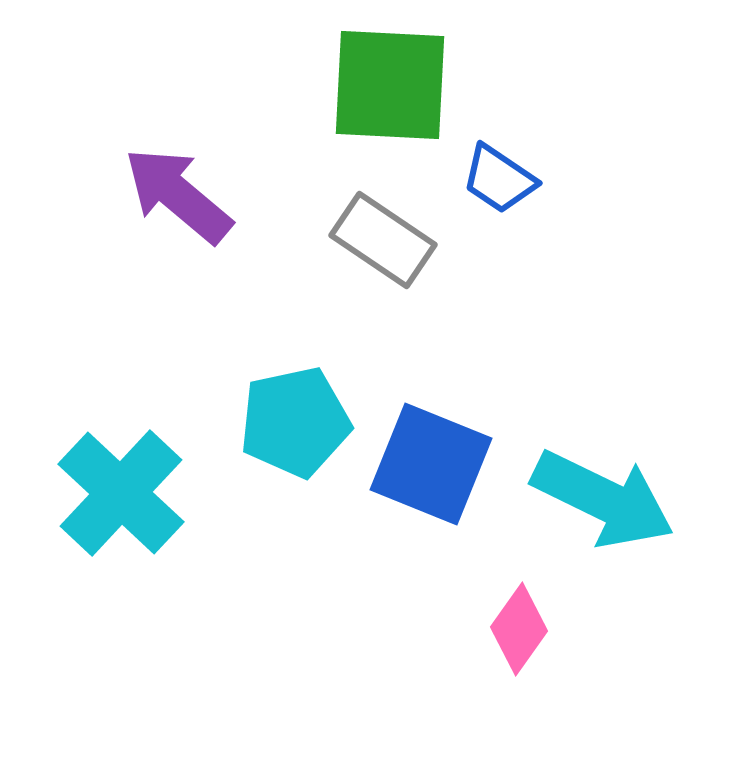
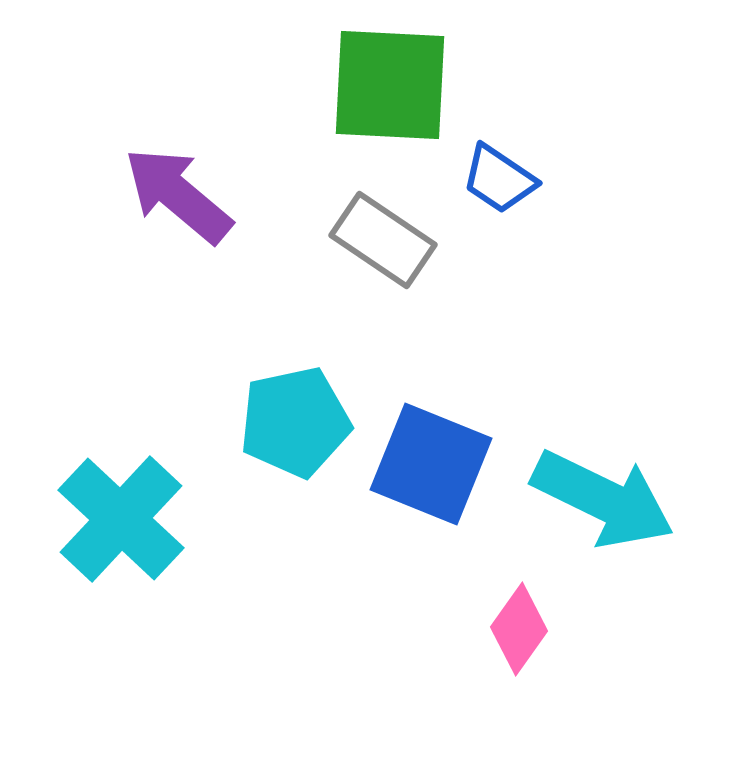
cyan cross: moved 26 px down
